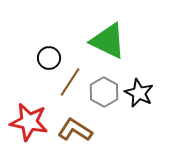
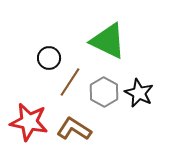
brown L-shape: moved 1 px left, 1 px up
